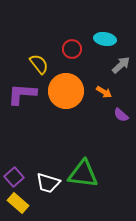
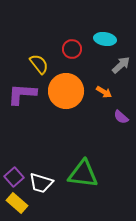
purple semicircle: moved 2 px down
white trapezoid: moved 7 px left
yellow rectangle: moved 1 px left
